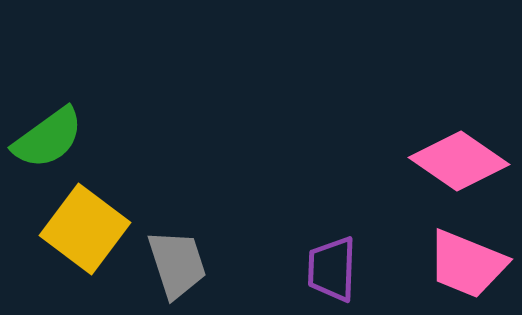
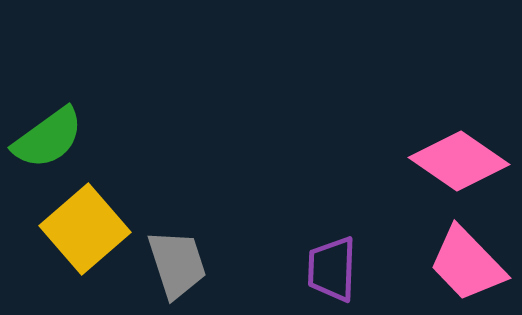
yellow square: rotated 12 degrees clockwise
pink trapezoid: rotated 24 degrees clockwise
